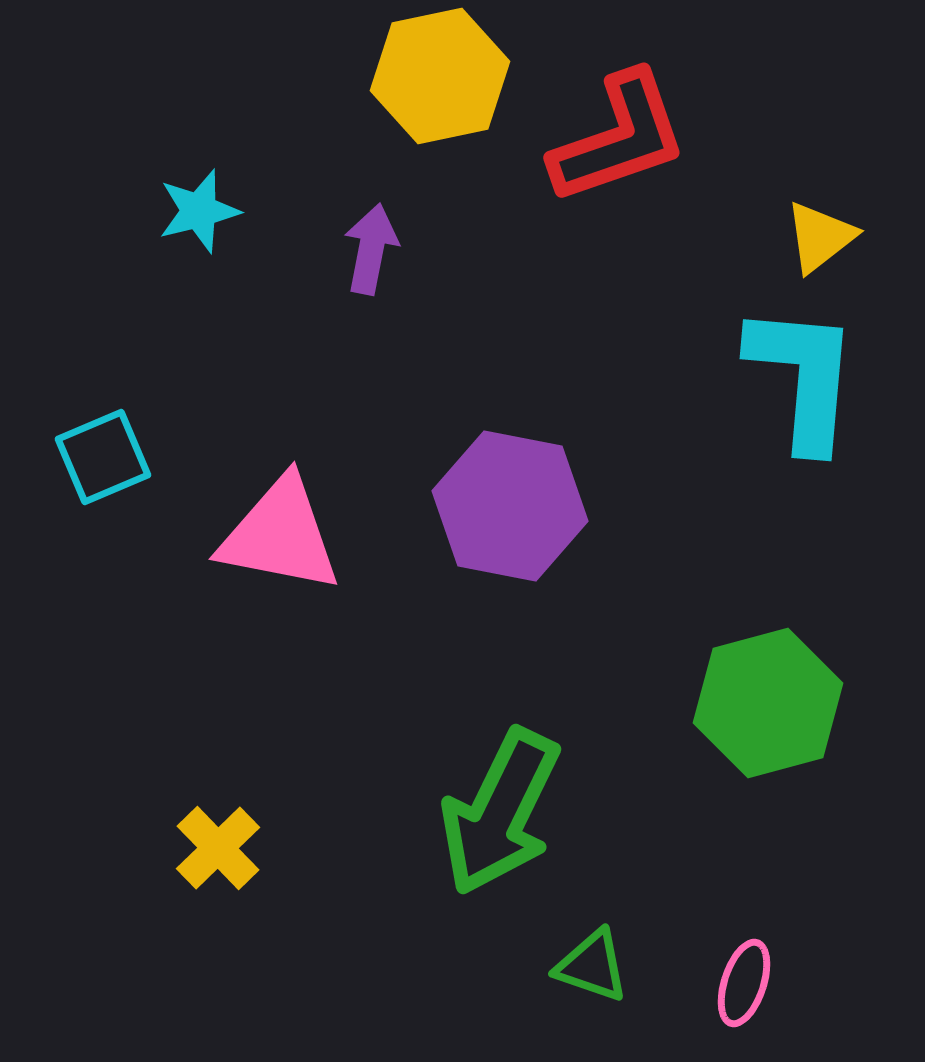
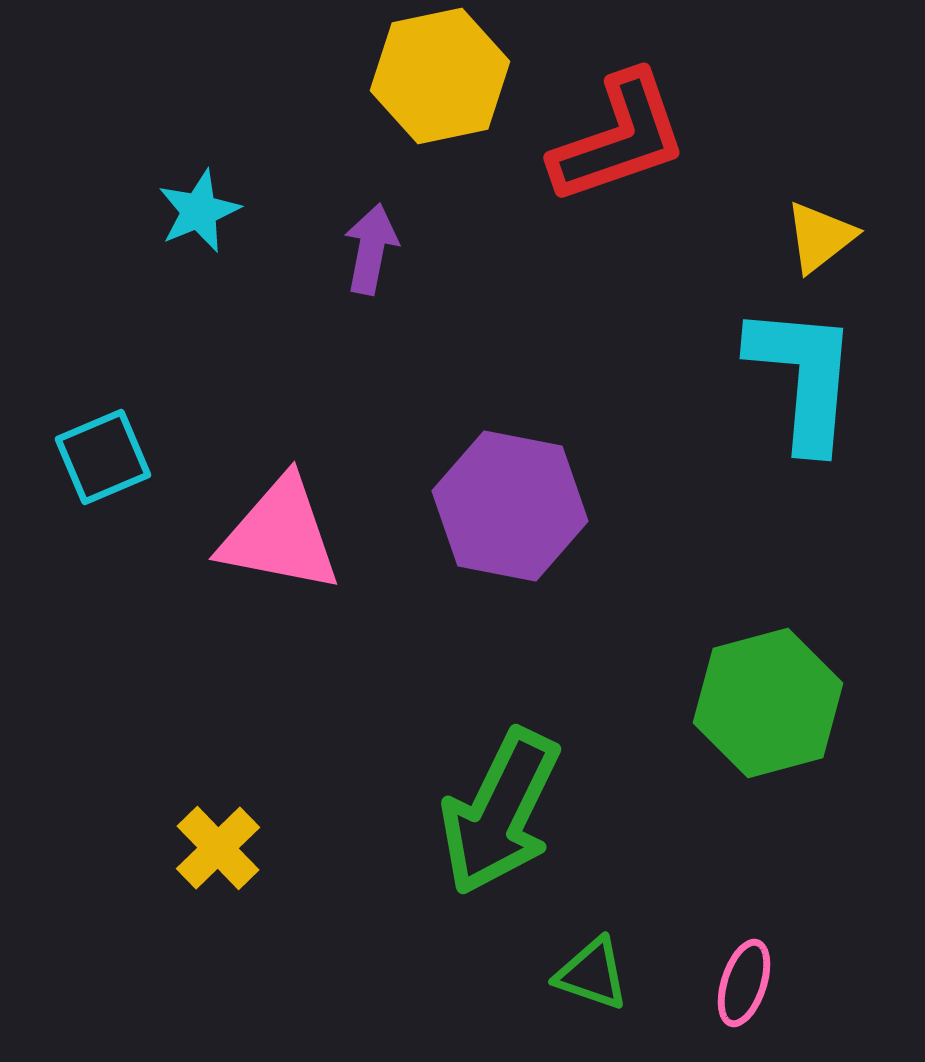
cyan star: rotated 8 degrees counterclockwise
green triangle: moved 8 px down
